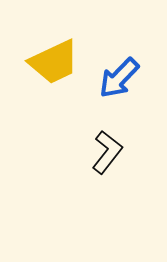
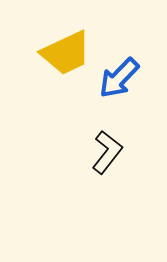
yellow trapezoid: moved 12 px right, 9 px up
